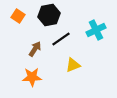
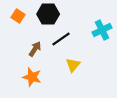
black hexagon: moved 1 px left, 1 px up; rotated 10 degrees clockwise
cyan cross: moved 6 px right
yellow triangle: rotated 28 degrees counterclockwise
orange star: rotated 18 degrees clockwise
